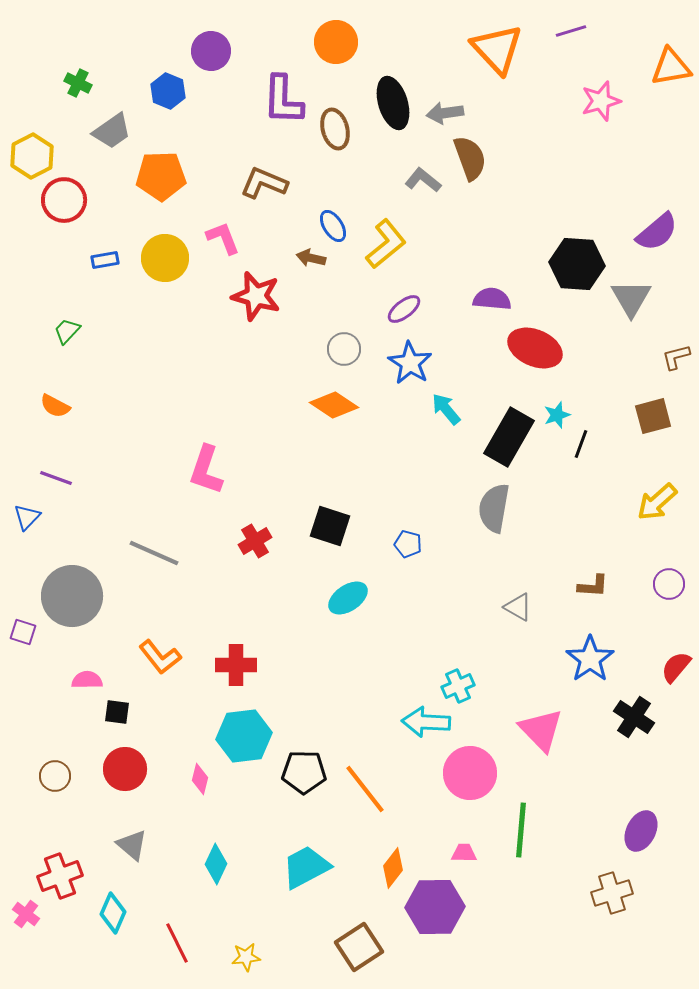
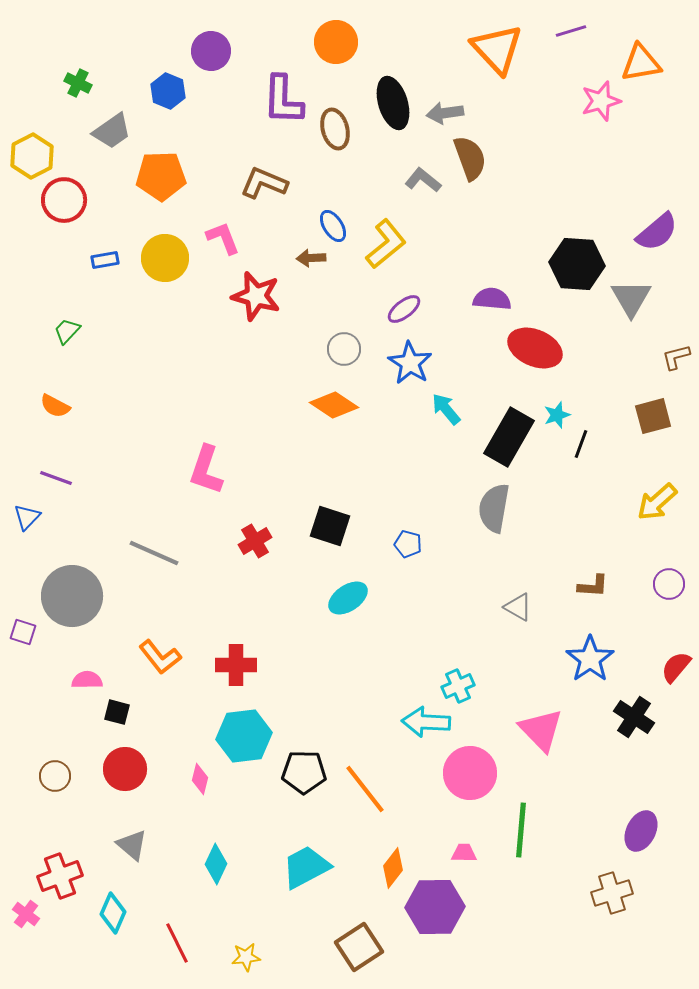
orange triangle at (671, 67): moved 30 px left, 4 px up
brown arrow at (311, 258): rotated 16 degrees counterclockwise
black square at (117, 712): rotated 8 degrees clockwise
